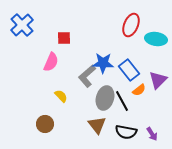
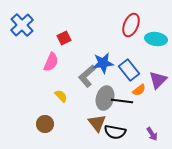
red square: rotated 24 degrees counterclockwise
blue star: rotated 10 degrees counterclockwise
black line: rotated 55 degrees counterclockwise
brown triangle: moved 2 px up
black semicircle: moved 11 px left
